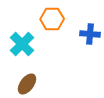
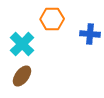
brown ellipse: moved 5 px left, 8 px up
